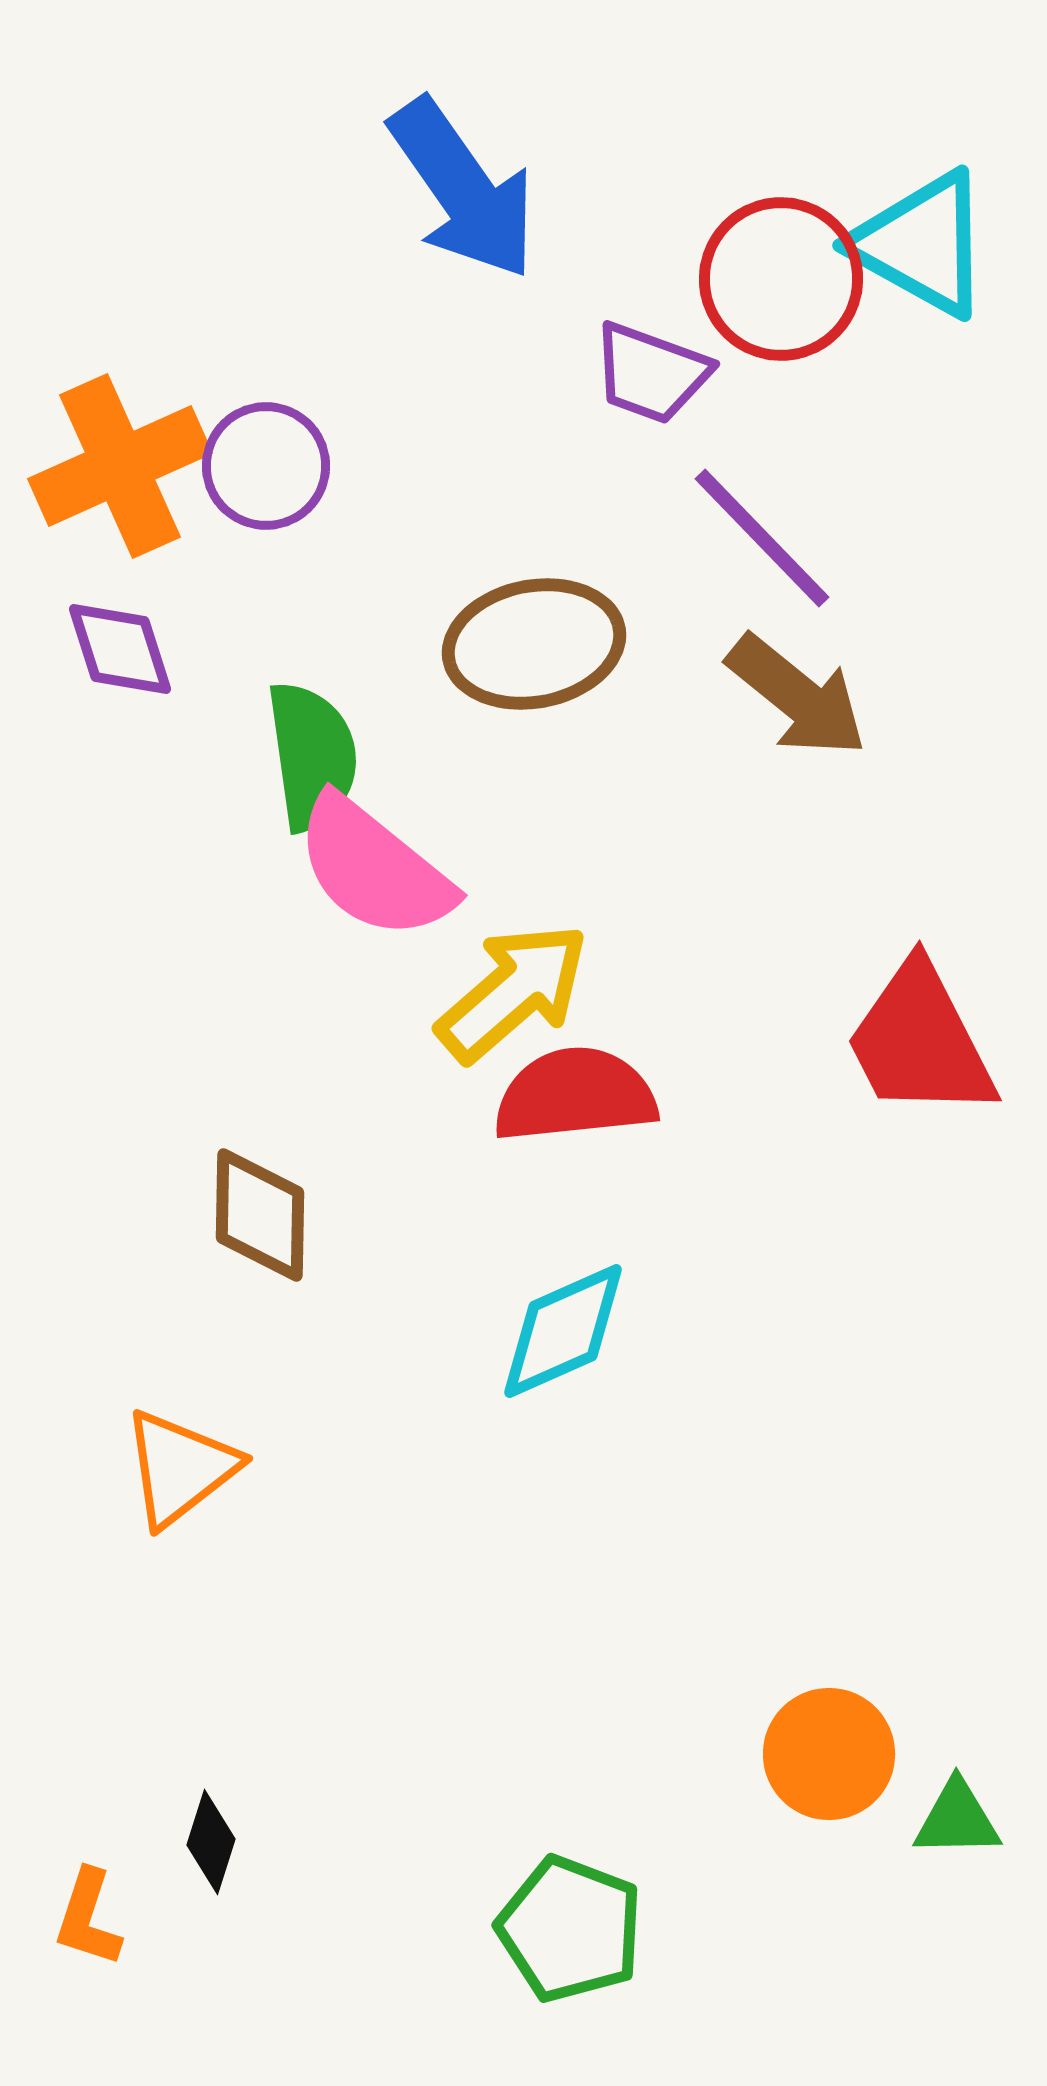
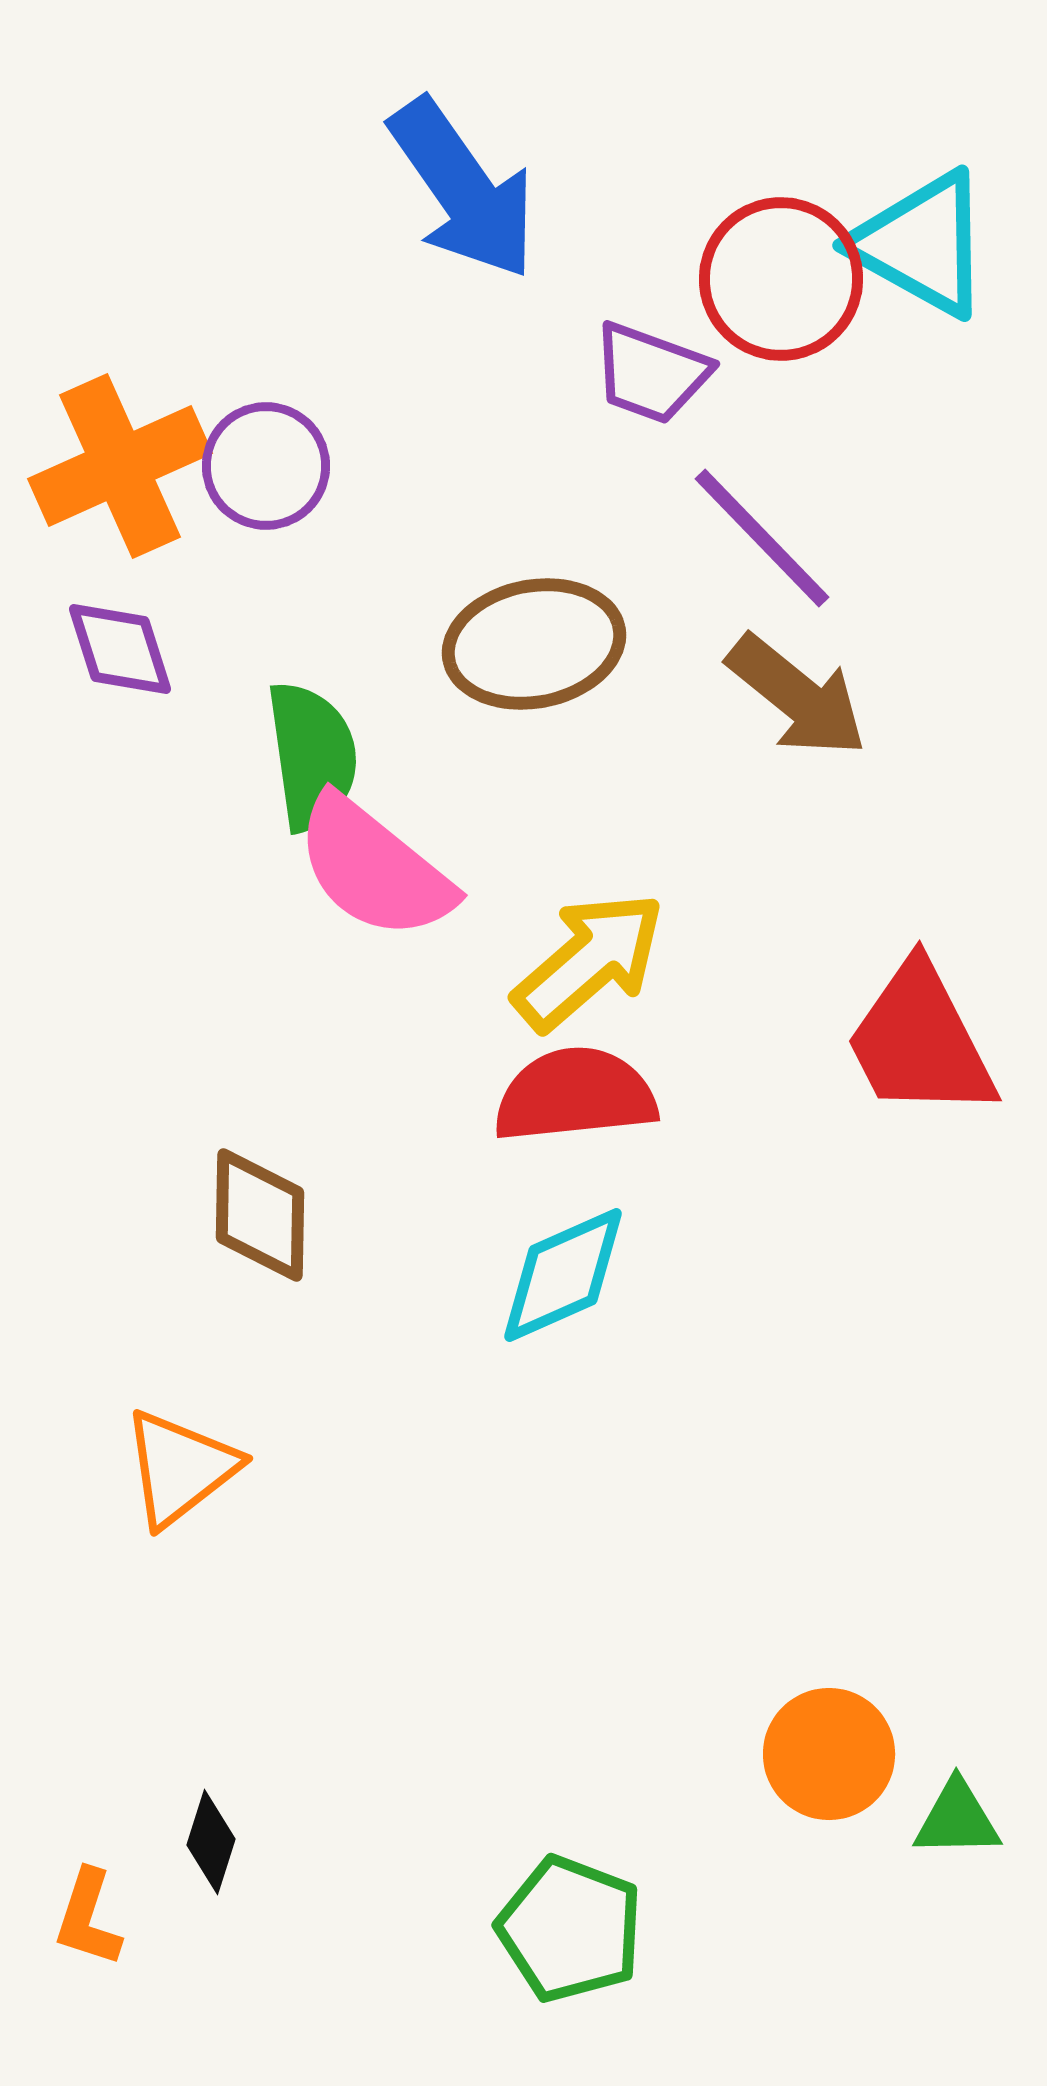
yellow arrow: moved 76 px right, 31 px up
cyan diamond: moved 56 px up
